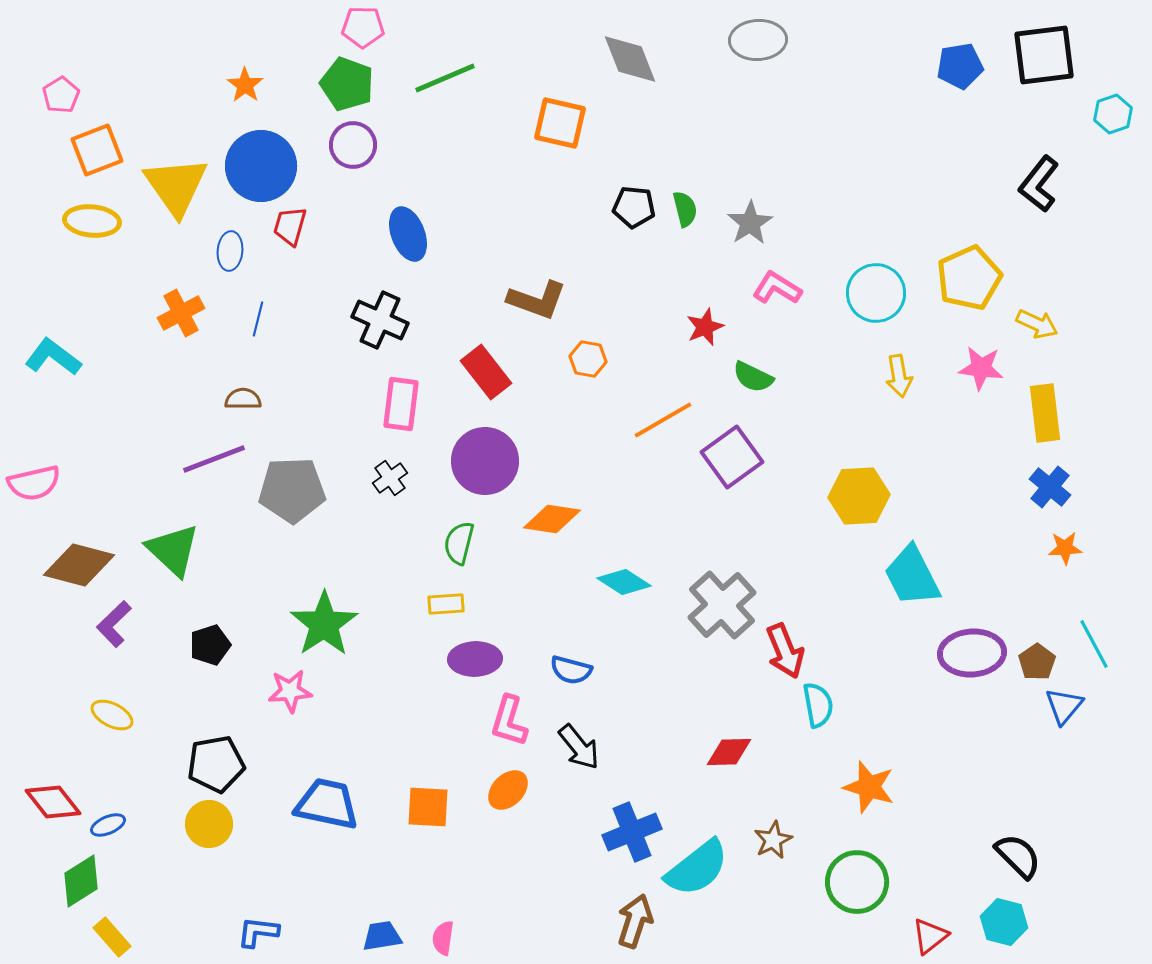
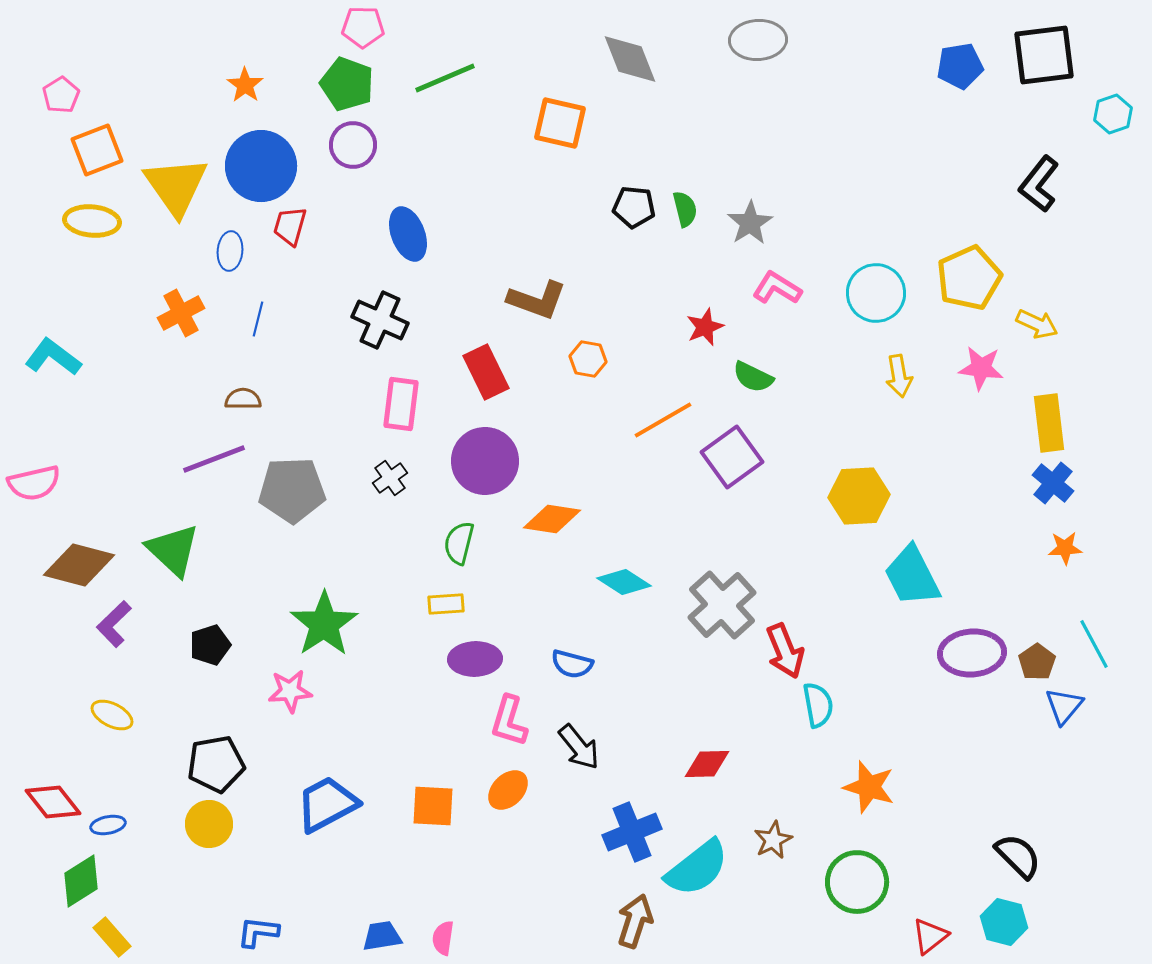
red rectangle at (486, 372): rotated 12 degrees clockwise
yellow rectangle at (1045, 413): moved 4 px right, 10 px down
blue cross at (1050, 487): moved 3 px right, 4 px up
blue semicircle at (571, 670): moved 1 px right, 6 px up
red diamond at (729, 752): moved 22 px left, 12 px down
blue trapezoid at (327, 804): rotated 40 degrees counterclockwise
orange square at (428, 807): moved 5 px right, 1 px up
blue ellipse at (108, 825): rotated 12 degrees clockwise
